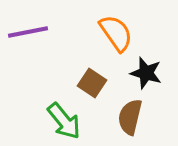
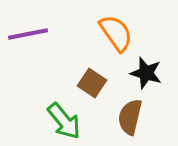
purple line: moved 2 px down
